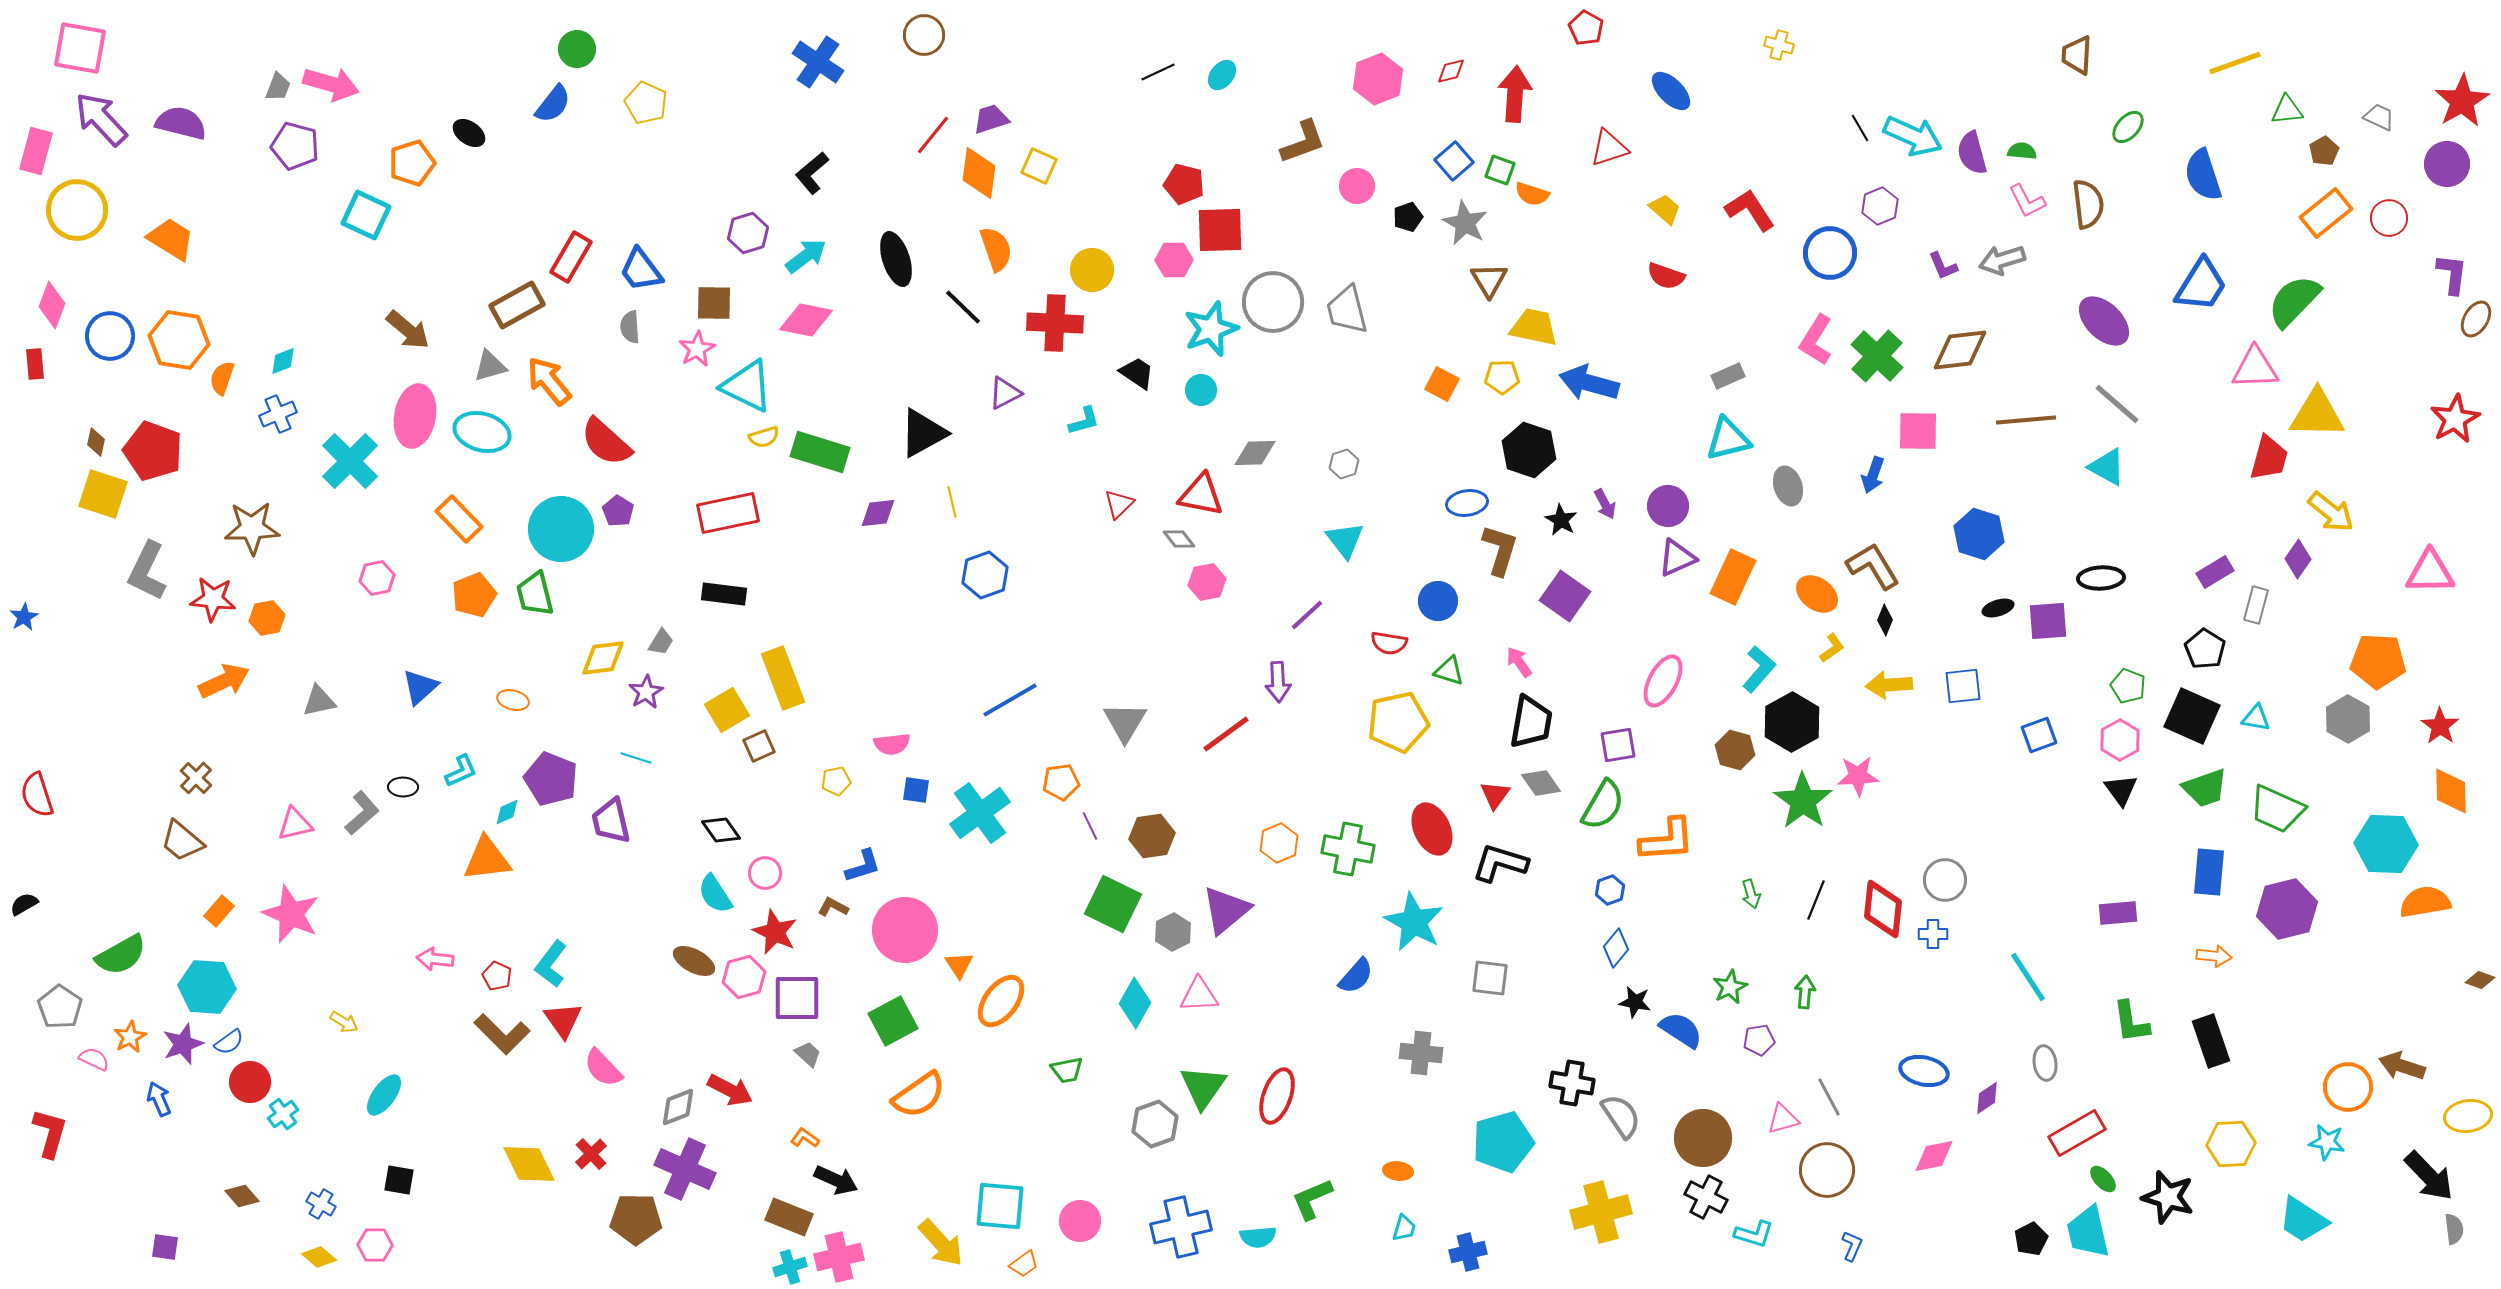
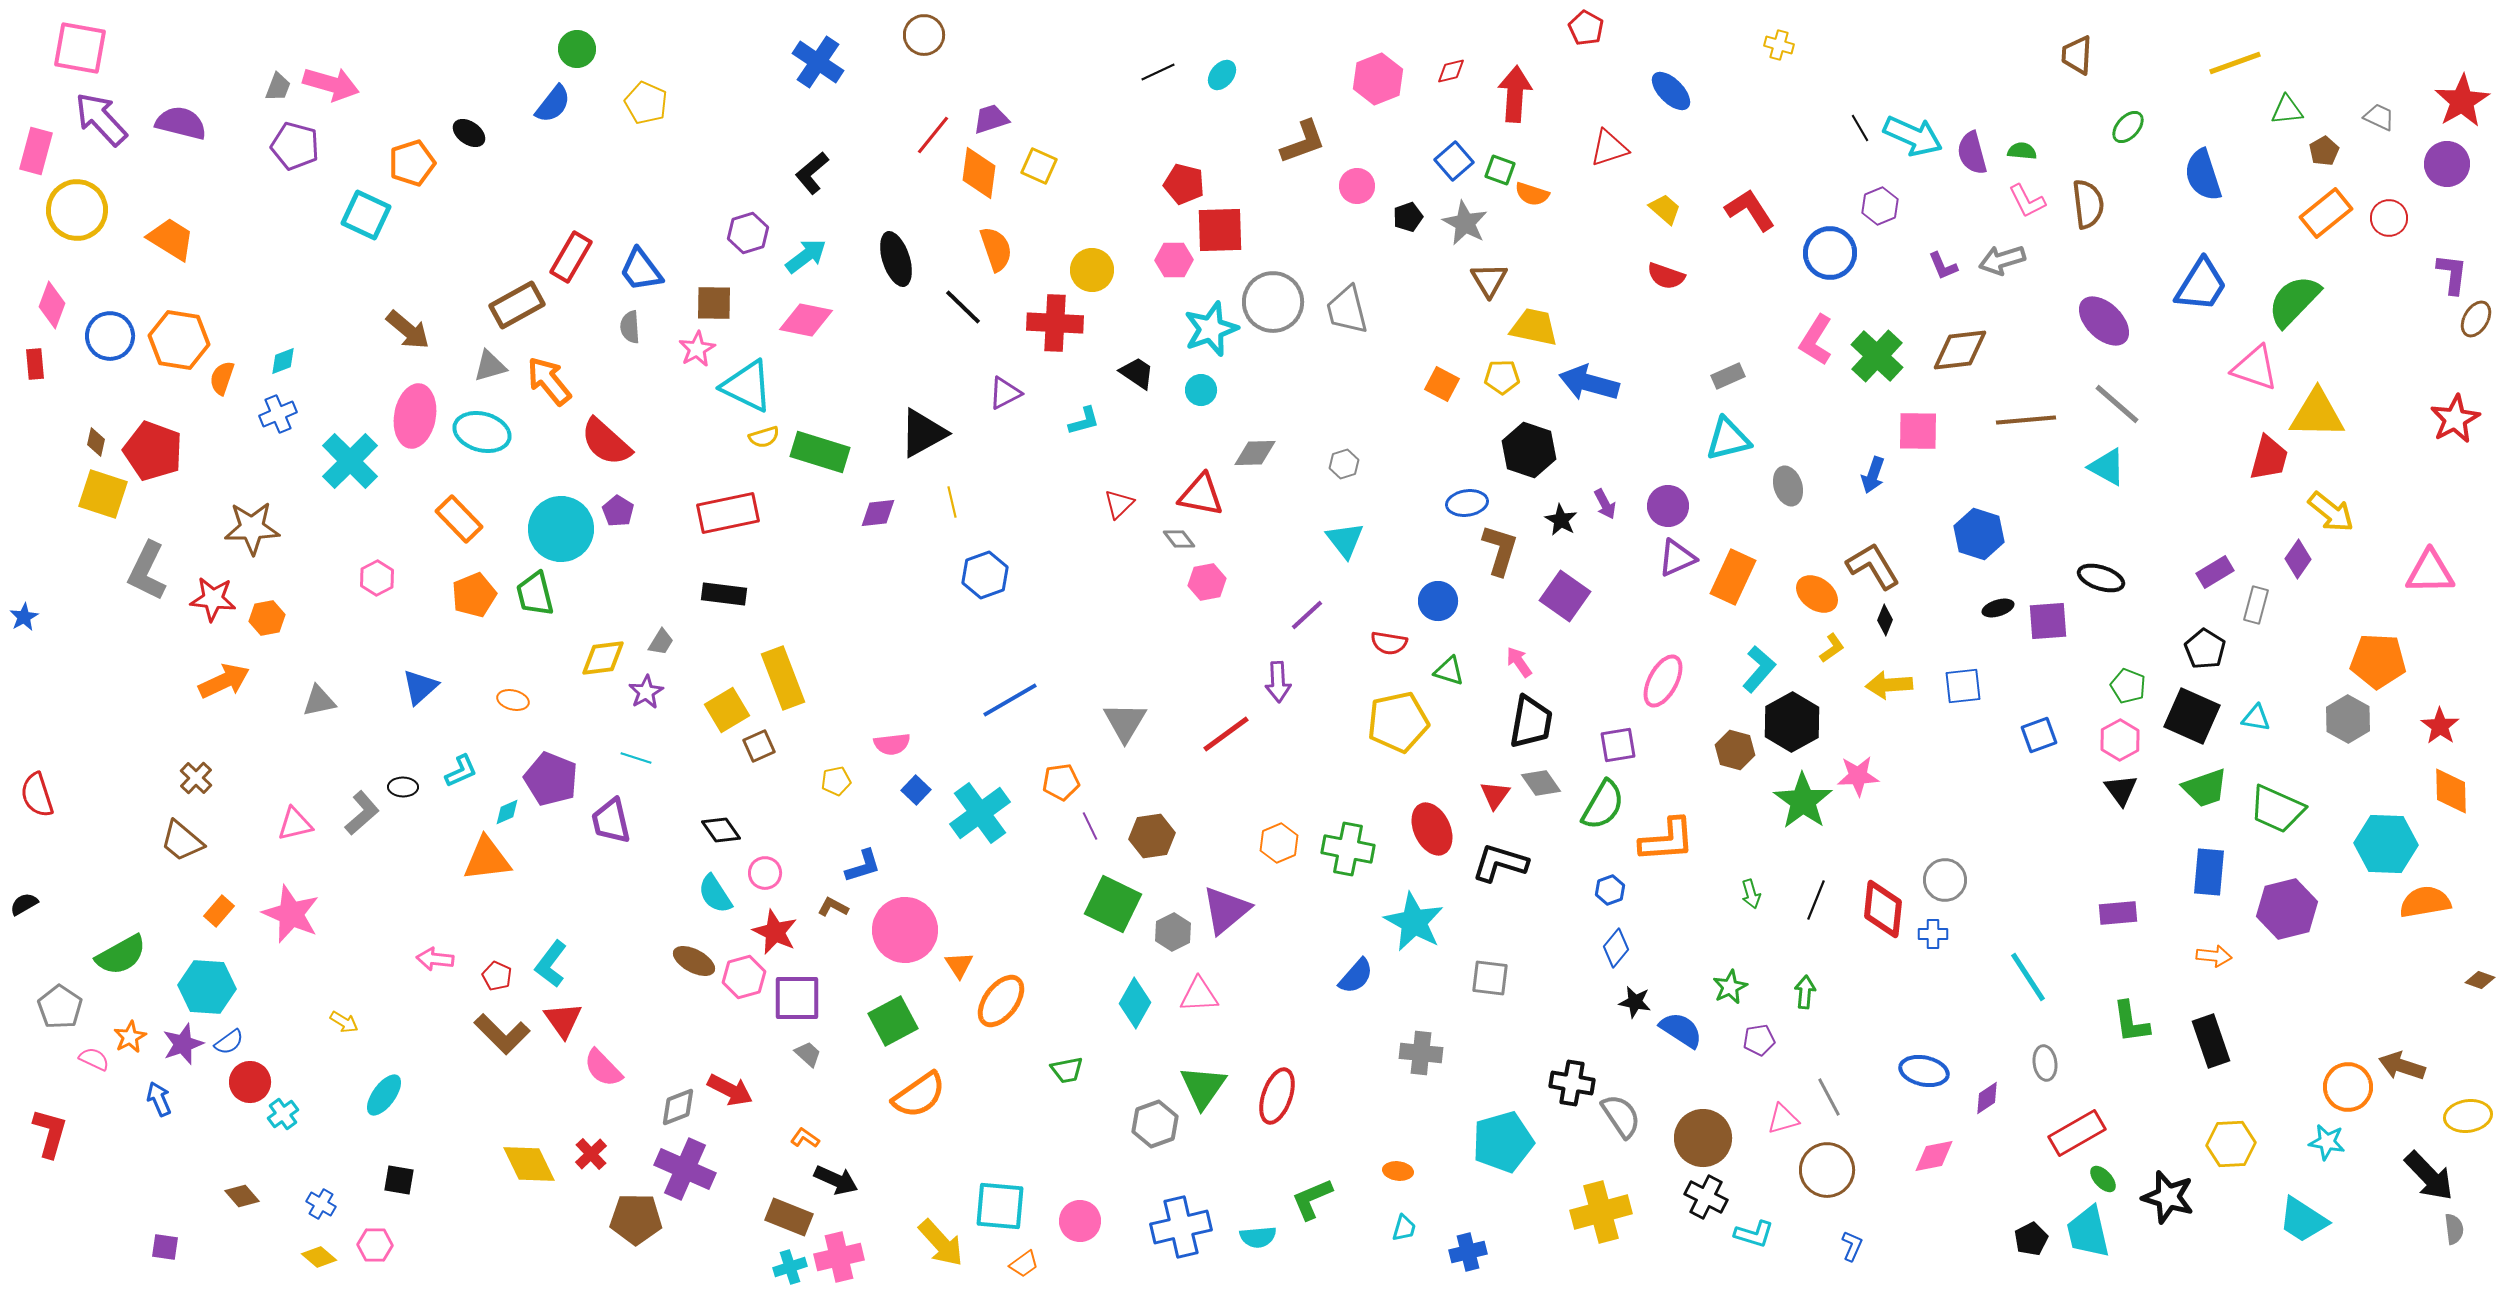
pink triangle at (2255, 368): rotated 21 degrees clockwise
pink hexagon at (377, 578): rotated 16 degrees counterclockwise
black ellipse at (2101, 578): rotated 21 degrees clockwise
blue square at (916, 790): rotated 36 degrees clockwise
